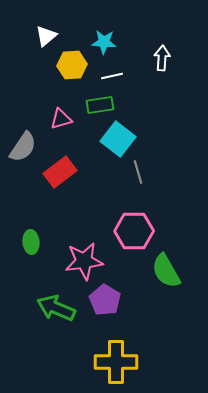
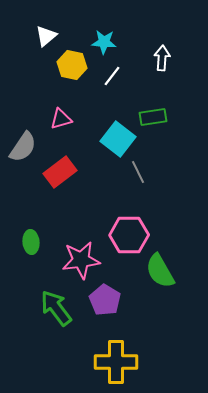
yellow hexagon: rotated 16 degrees clockwise
white line: rotated 40 degrees counterclockwise
green rectangle: moved 53 px right, 12 px down
gray line: rotated 10 degrees counterclockwise
pink hexagon: moved 5 px left, 4 px down
pink star: moved 3 px left, 1 px up
green semicircle: moved 6 px left
green arrow: rotated 30 degrees clockwise
